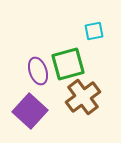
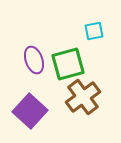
purple ellipse: moved 4 px left, 11 px up
